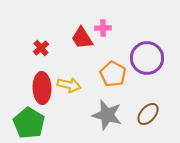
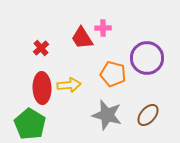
orange pentagon: rotated 15 degrees counterclockwise
yellow arrow: rotated 20 degrees counterclockwise
brown ellipse: moved 1 px down
green pentagon: moved 1 px right, 1 px down
